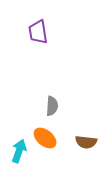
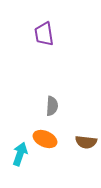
purple trapezoid: moved 6 px right, 2 px down
orange ellipse: moved 1 px down; rotated 15 degrees counterclockwise
cyan arrow: moved 1 px right, 3 px down
